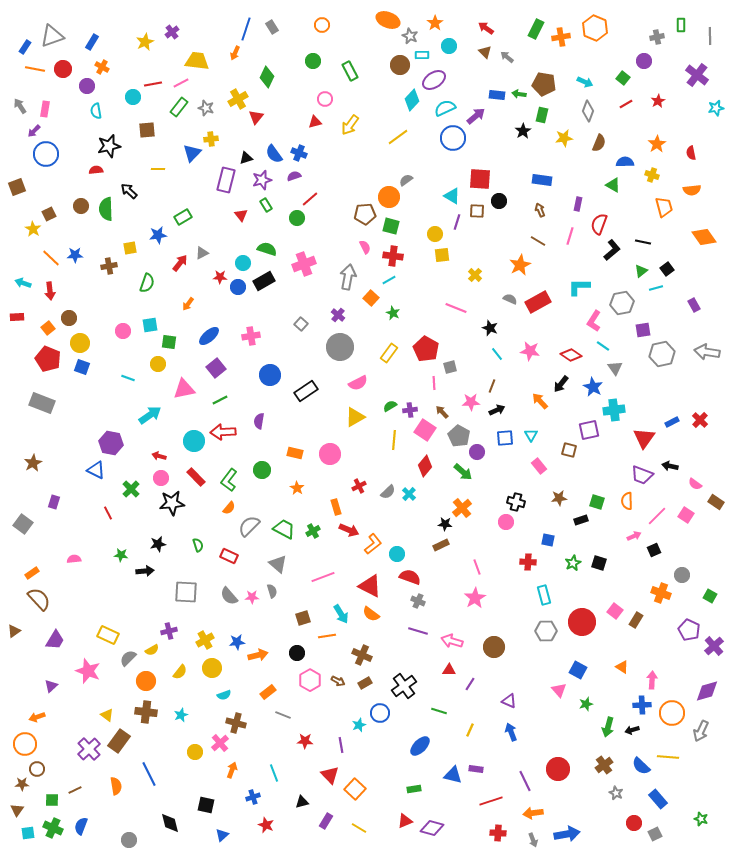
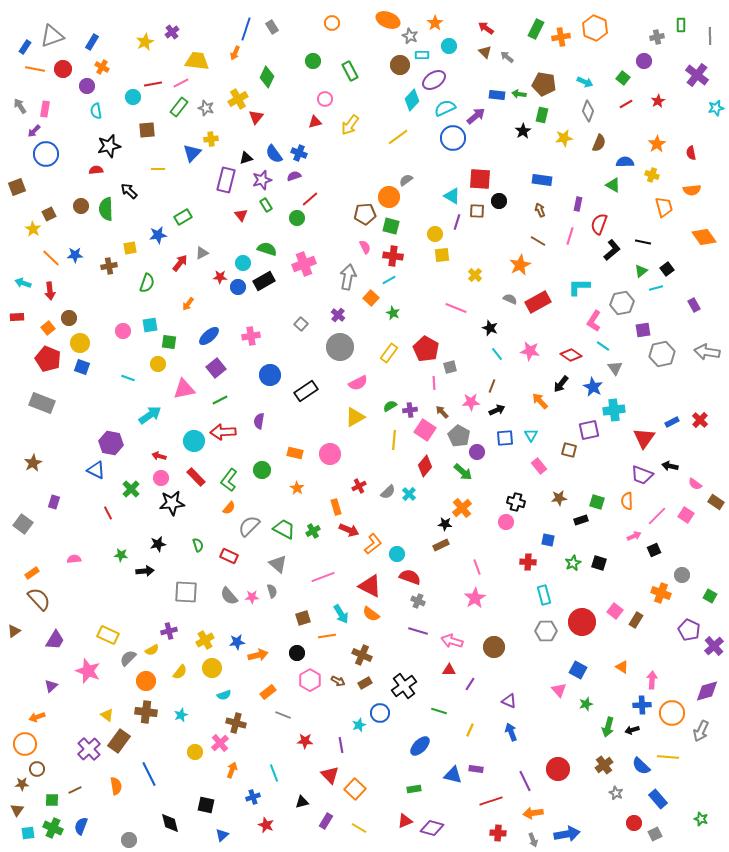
orange circle at (322, 25): moved 10 px right, 2 px up
